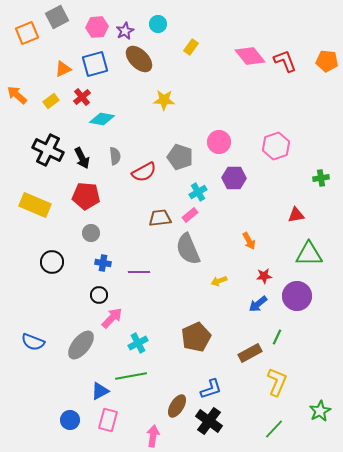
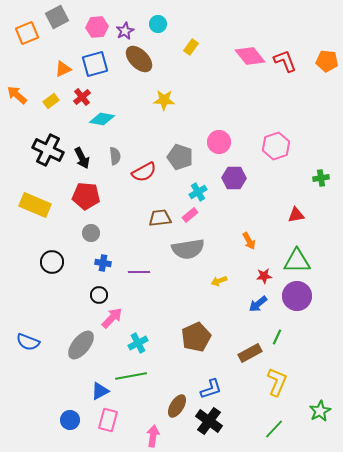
gray semicircle at (188, 249): rotated 76 degrees counterclockwise
green triangle at (309, 254): moved 12 px left, 7 px down
blue semicircle at (33, 342): moved 5 px left
